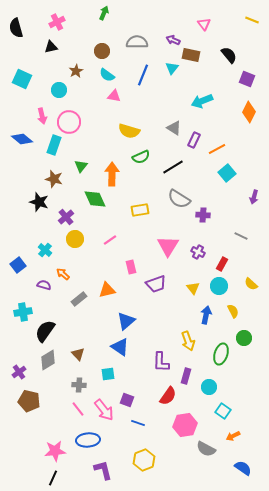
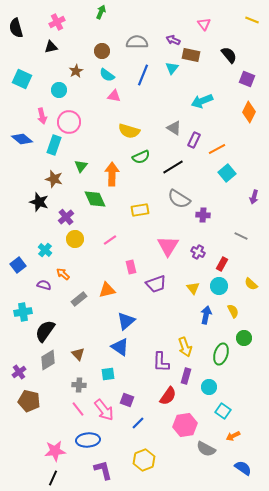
green arrow at (104, 13): moved 3 px left, 1 px up
yellow arrow at (188, 341): moved 3 px left, 6 px down
blue line at (138, 423): rotated 64 degrees counterclockwise
